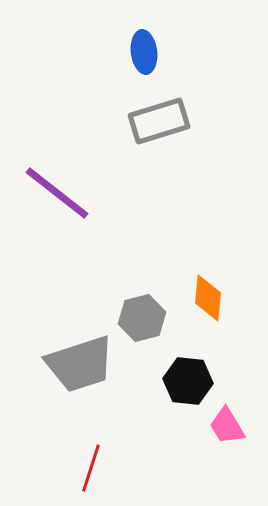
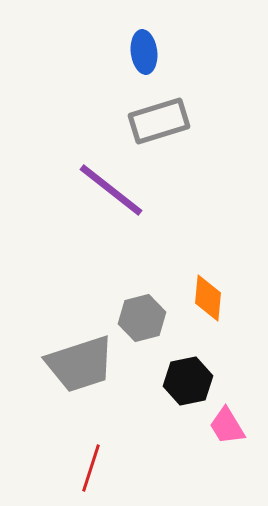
purple line: moved 54 px right, 3 px up
black hexagon: rotated 18 degrees counterclockwise
